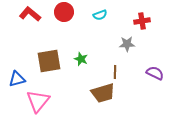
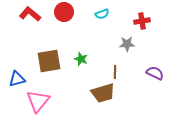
cyan semicircle: moved 2 px right, 1 px up
